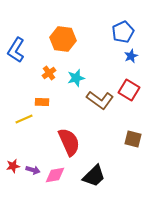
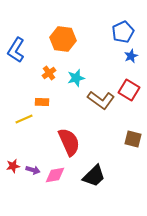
brown L-shape: moved 1 px right
